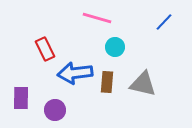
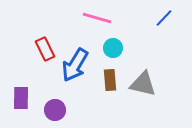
blue line: moved 4 px up
cyan circle: moved 2 px left, 1 px down
blue arrow: moved 8 px up; rotated 52 degrees counterclockwise
brown rectangle: moved 3 px right, 2 px up; rotated 10 degrees counterclockwise
